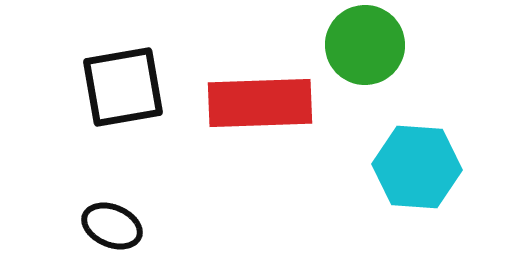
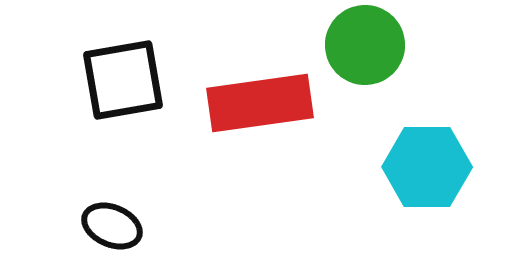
black square: moved 7 px up
red rectangle: rotated 6 degrees counterclockwise
cyan hexagon: moved 10 px right; rotated 4 degrees counterclockwise
